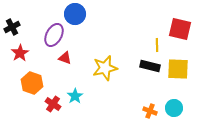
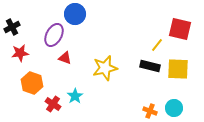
yellow line: rotated 40 degrees clockwise
red star: rotated 24 degrees clockwise
